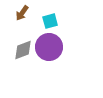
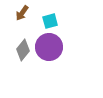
gray diamond: rotated 30 degrees counterclockwise
